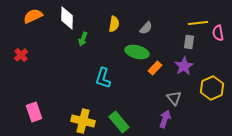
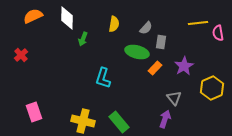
gray rectangle: moved 28 px left
